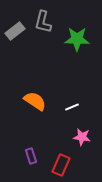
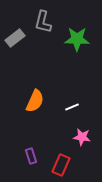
gray rectangle: moved 7 px down
orange semicircle: rotated 80 degrees clockwise
